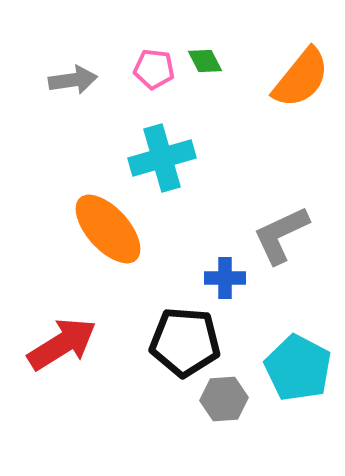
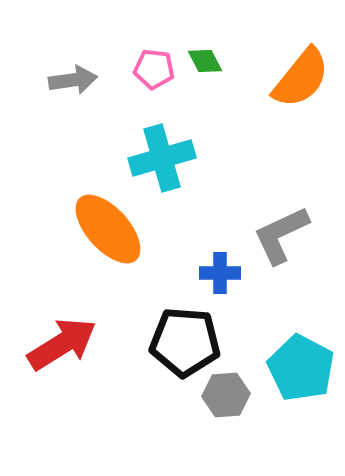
blue cross: moved 5 px left, 5 px up
cyan pentagon: moved 3 px right
gray hexagon: moved 2 px right, 4 px up
